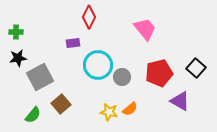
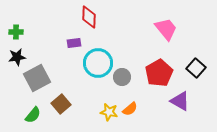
red diamond: rotated 25 degrees counterclockwise
pink trapezoid: moved 21 px right
purple rectangle: moved 1 px right
black star: moved 1 px left, 1 px up
cyan circle: moved 2 px up
red pentagon: rotated 16 degrees counterclockwise
gray square: moved 3 px left, 1 px down
